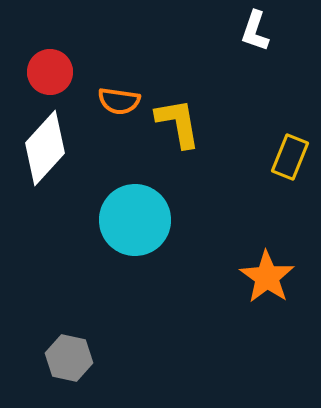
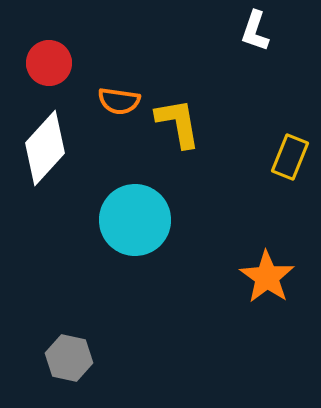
red circle: moved 1 px left, 9 px up
